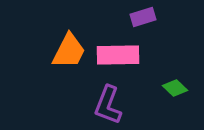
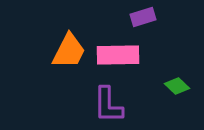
green diamond: moved 2 px right, 2 px up
purple L-shape: rotated 21 degrees counterclockwise
